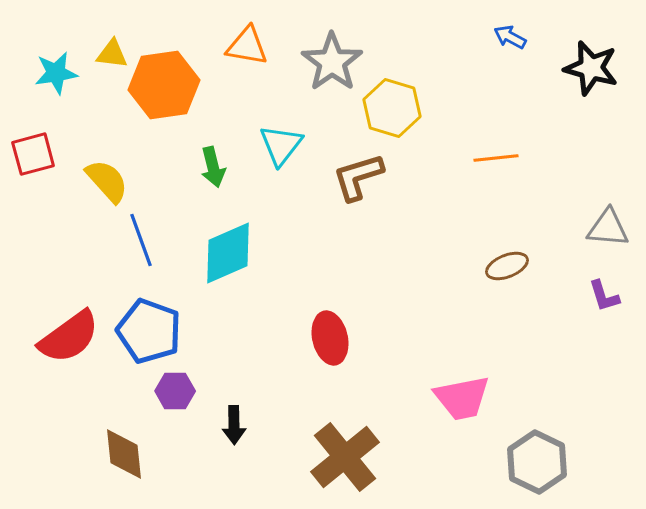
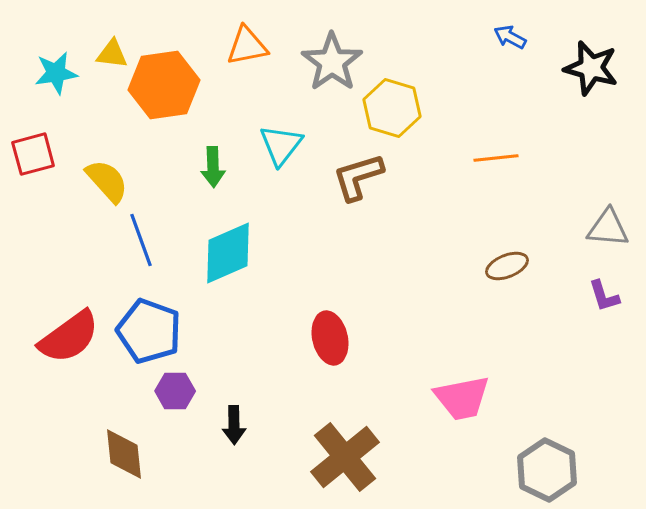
orange triangle: rotated 21 degrees counterclockwise
green arrow: rotated 12 degrees clockwise
gray hexagon: moved 10 px right, 8 px down
